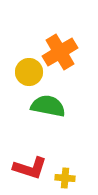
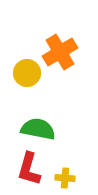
yellow circle: moved 2 px left, 1 px down
green semicircle: moved 10 px left, 23 px down
red L-shape: moved 1 px left, 1 px down; rotated 88 degrees clockwise
